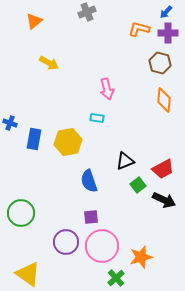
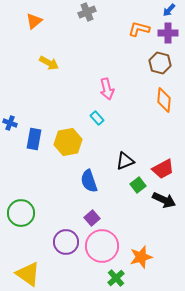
blue arrow: moved 3 px right, 2 px up
cyan rectangle: rotated 40 degrees clockwise
purple square: moved 1 px right, 1 px down; rotated 35 degrees counterclockwise
